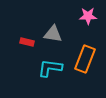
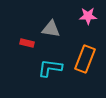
gray triangle: moved 2 px left, 5 px up
red rectangle: moved 1 px down
